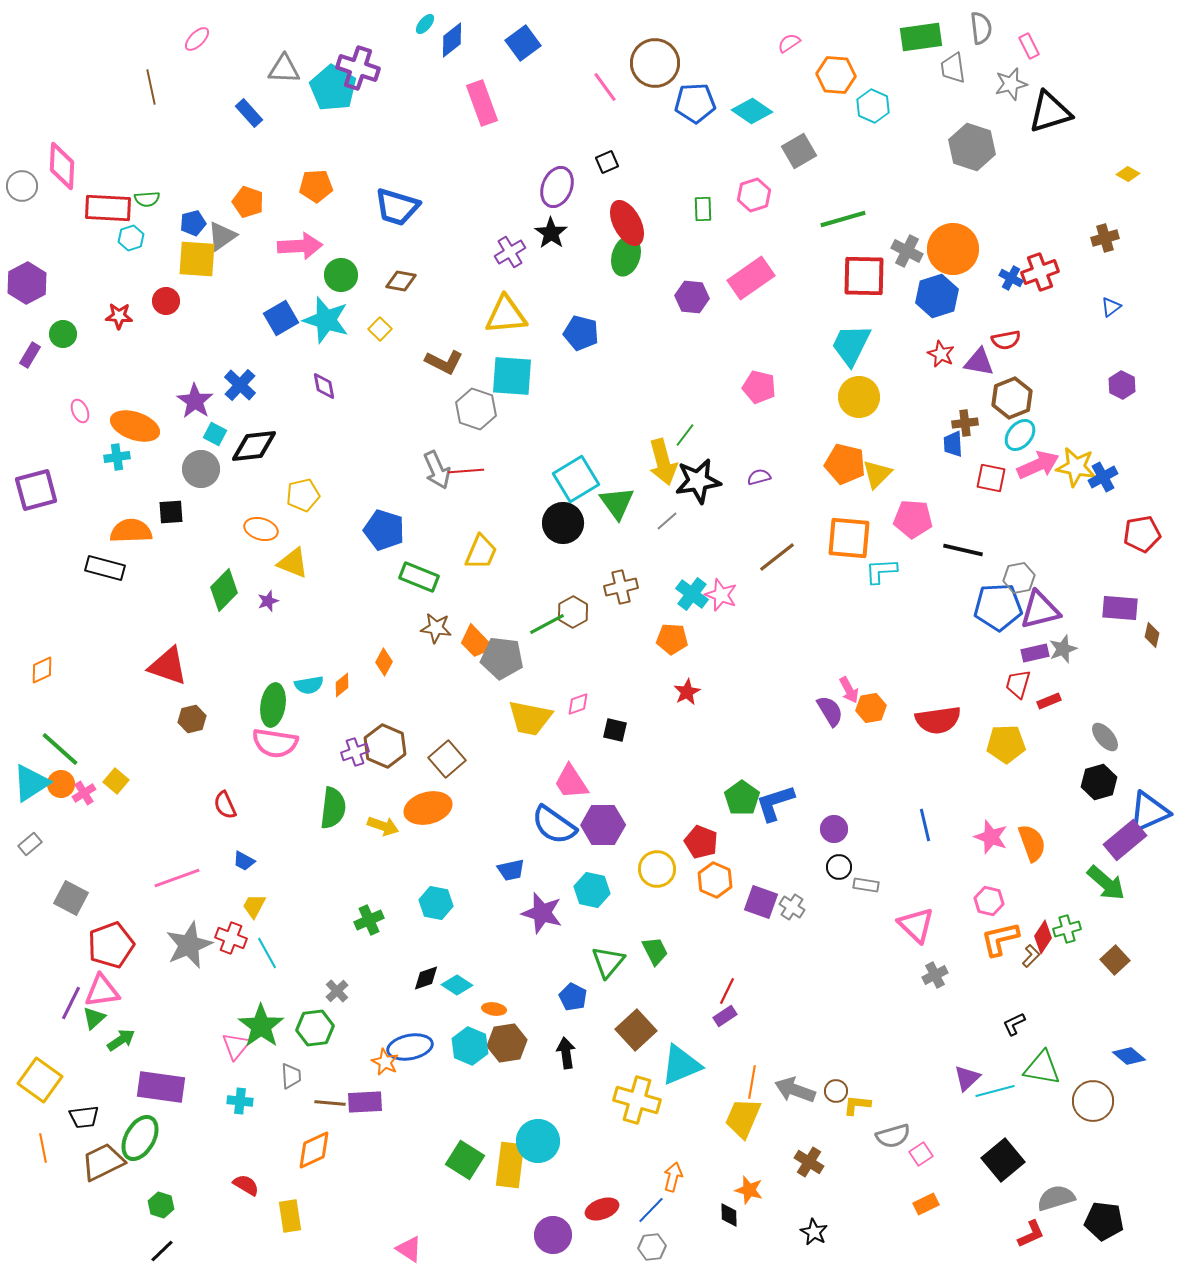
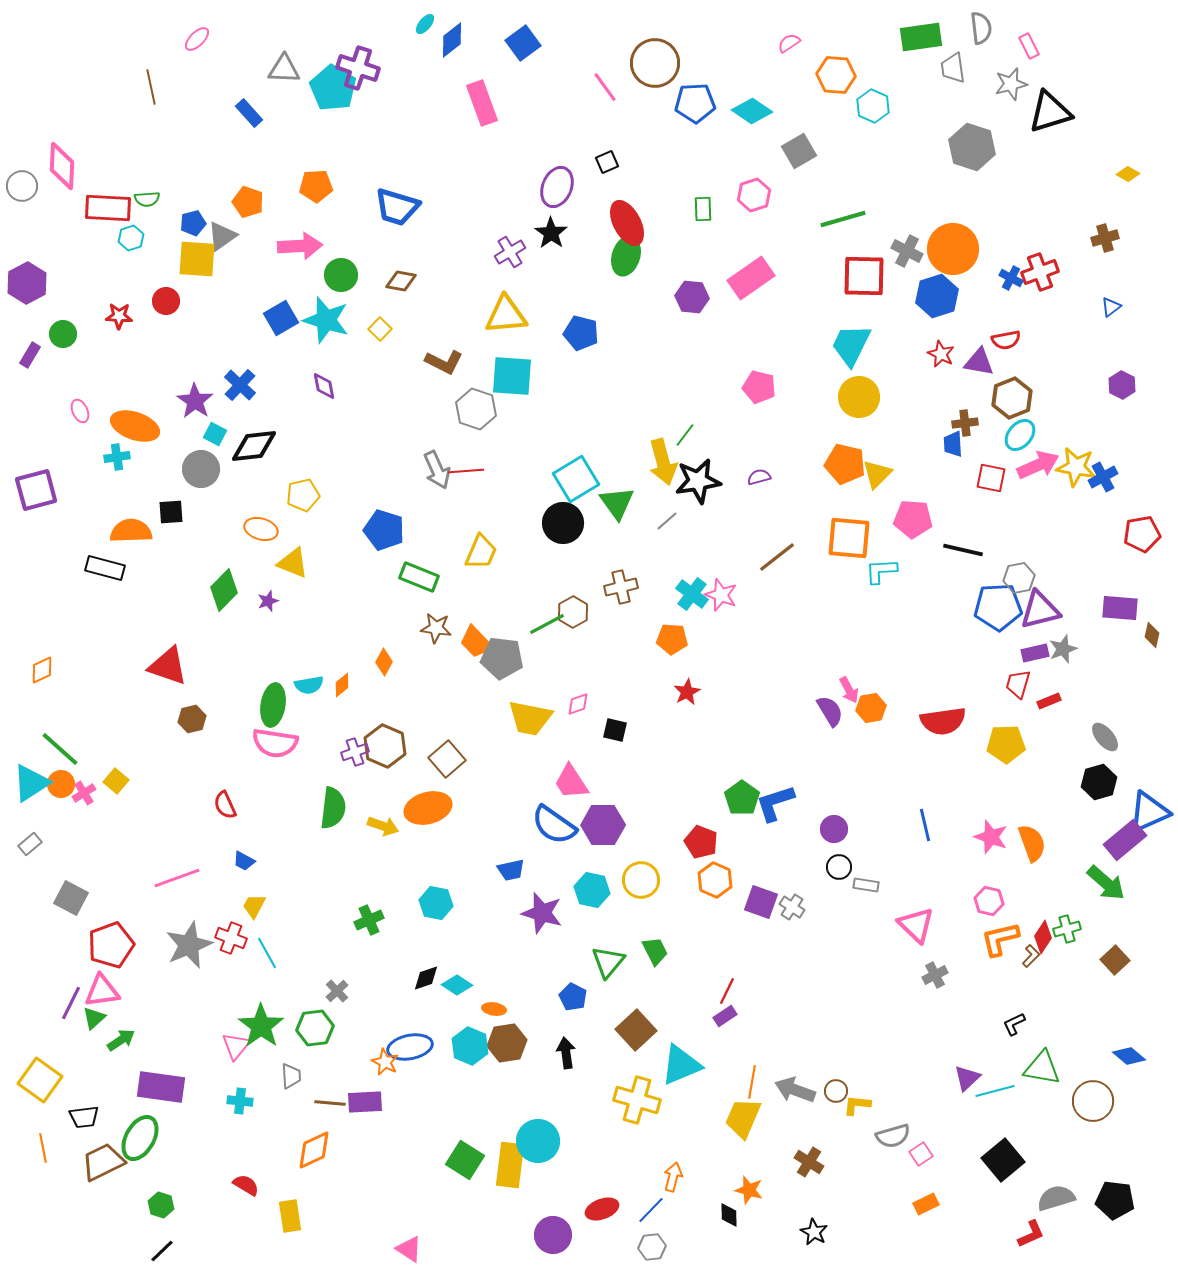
red semicircle at (938, 720): moved 5 px right, 1 px down
yellow circle at (657, 869): moved 16 px left, 11 px down
black pentagon at (1104, 1221): moved 11 px right, 21 px up
